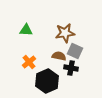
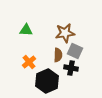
brown semicircle: moved 1 px left, 1 px up; rotated 80 degrees clockwise
